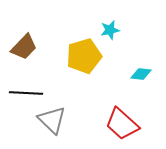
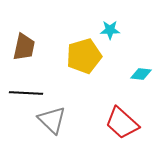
cyan star: rotated 12 degrees clockwise
brown trapezoid: rotated 32 degrees counterclockwise
red trapezoid: moved 1 px up
